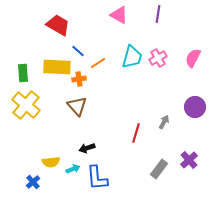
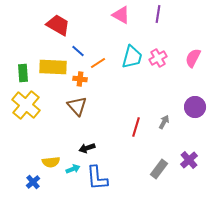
pink triangle: moved 2 px right
yellow rectangle: moved 4 px left
orange cross: moved 1 px right; rotated 16 degrees clockwise
red line: moved 6 px up
